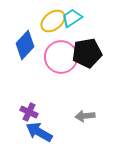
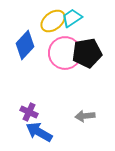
pink circle: moved 4 px right, 4 px up
